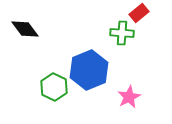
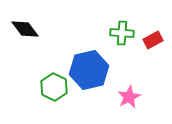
red rectangle: moved 14 px right, 27 px down; rotated 12 degrees clockwise
blue hexagon: rotated 9 degrees clockwise
